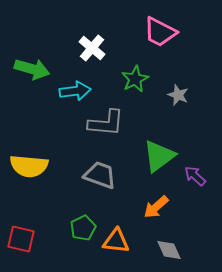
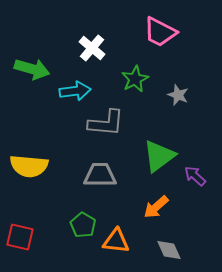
gray trapezoid: rotated 20 degrees counterclockwise
green pentagon: moved 3 px up; rotated 15 degrees counterclockwise
red square: moved 1 px left, 2 px up
